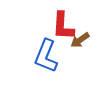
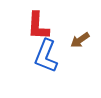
red L-shape: moved 25 px left
